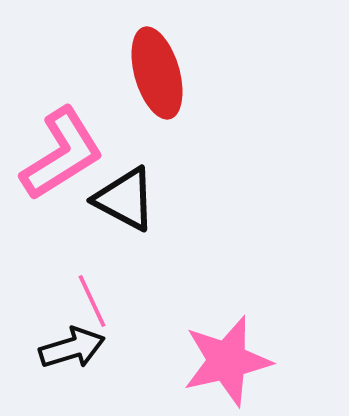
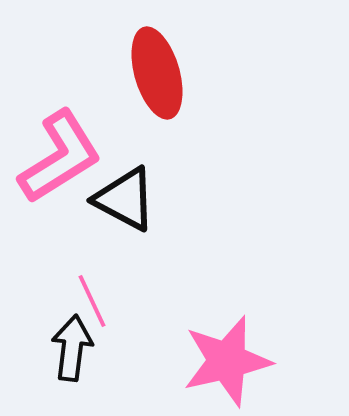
pink L-shape: moved 2 px left, 3 px down
black arrow: rotated 66 degrees counterclockwise
